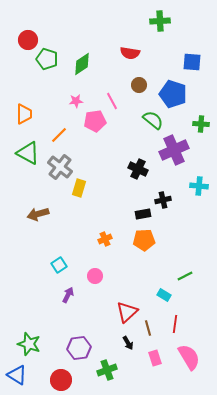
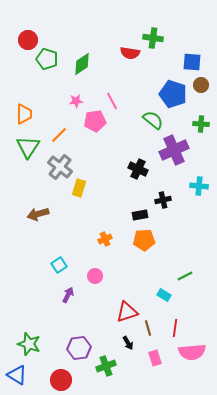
green cross at (160, 21): moved 7 px left, 17 px down; rotated 12 degrees clockwise
brown circle at (139, 85): moved 62 px right
green triangle at (28, 153): moved 6 px up; rotated 35 degrees clockwise
black rectangle at (143, 214): moved 3 px left, 1 px down
red triangle at (127, 312): rotated 25 degrees clockwise
red line at (175, 324): moved 4 px down
pink semicircle at (189, 357): moved 3 px right, 5 px up; rotated 116 degrees clockwise
green cross at (107, 370): moved 1 px left, 4 px up
